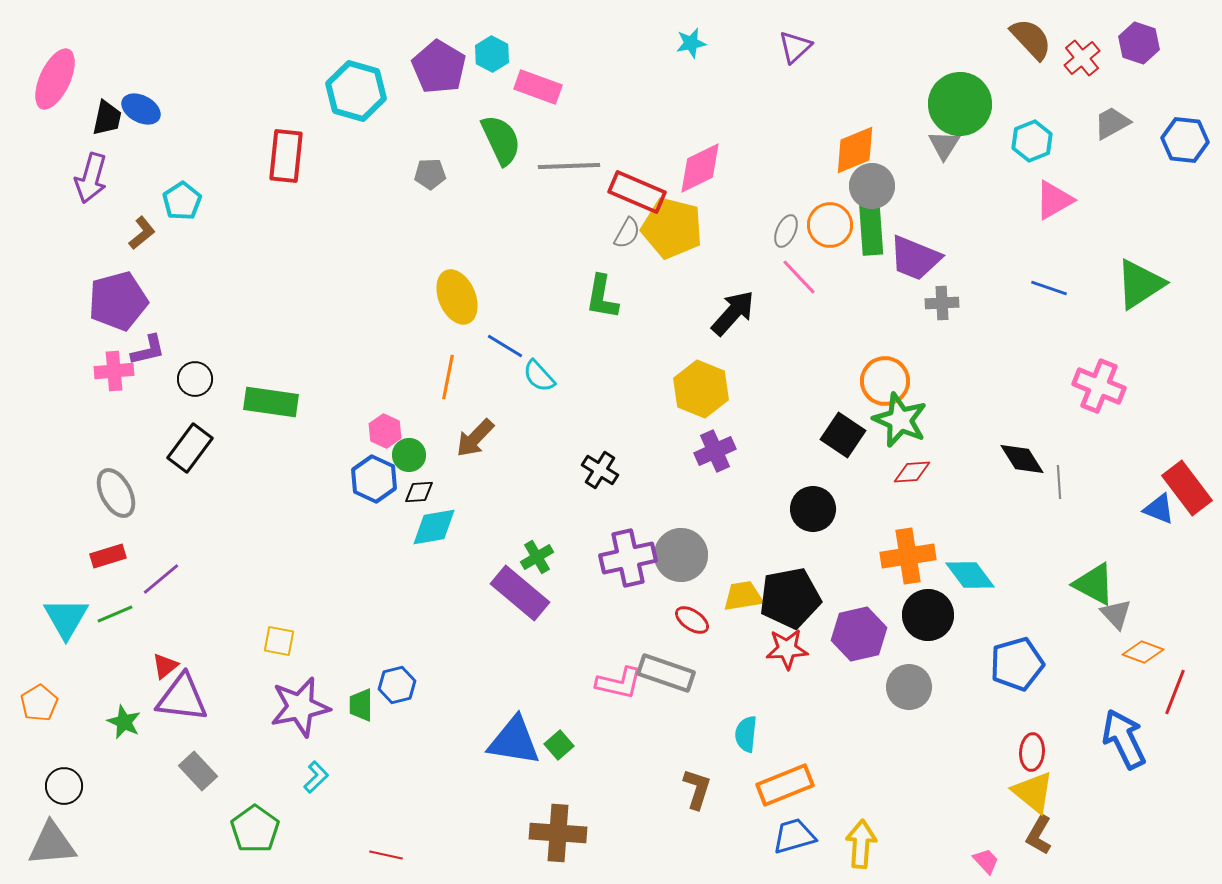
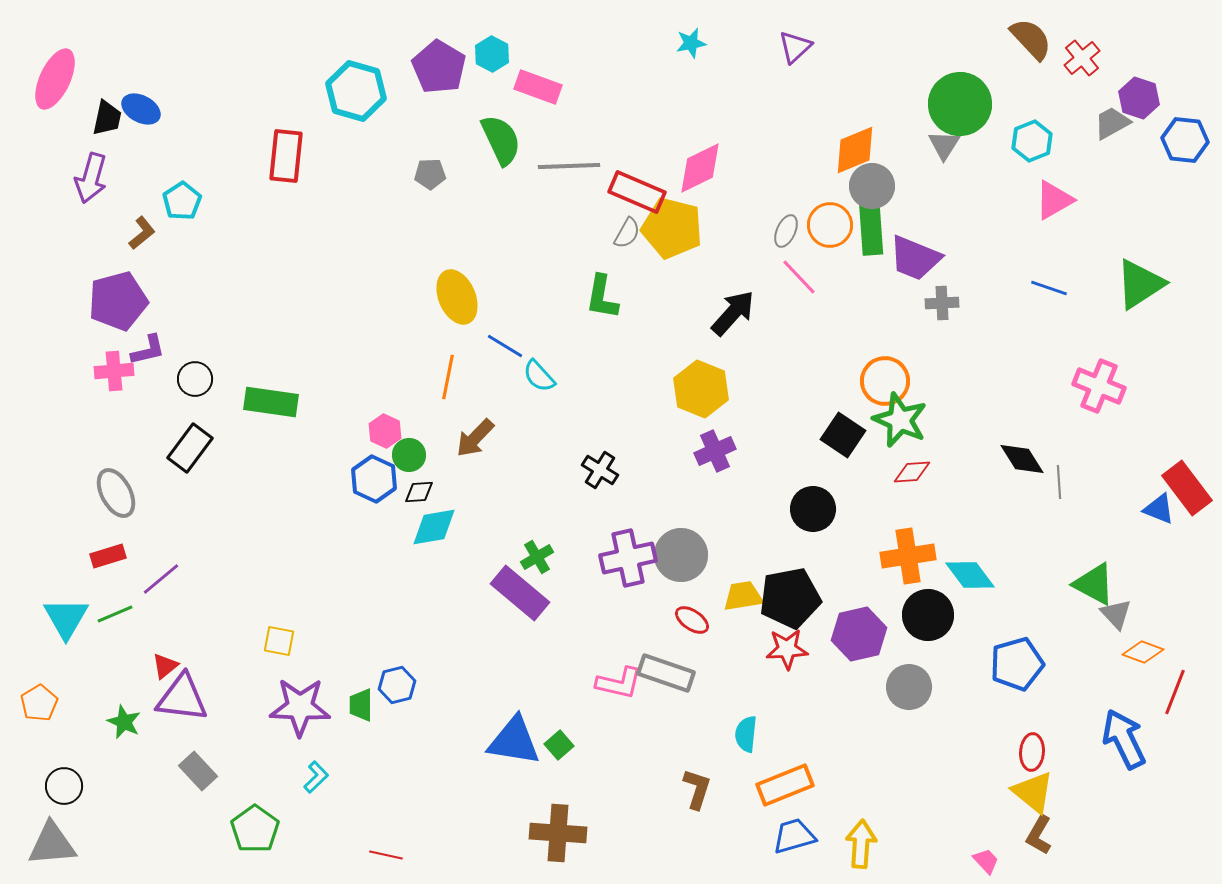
purple hexagon at (1139, 43): moved 55 px down
purple star at (300, 707): rotated 14 degrees clockwise
